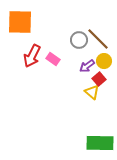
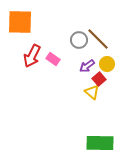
yellow circle: moved 3 px right, 3 px down
